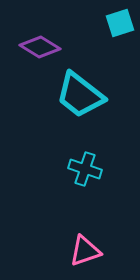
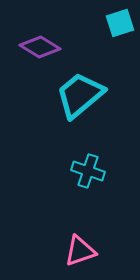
cyan trapezoid: rotated 102 degrees clockwise
cyan cross: moved 3 px right, 2 px down
pink triangle: moved 5 px left
